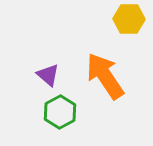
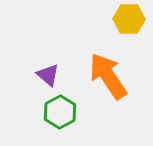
orange arrow: moved 3 px right
